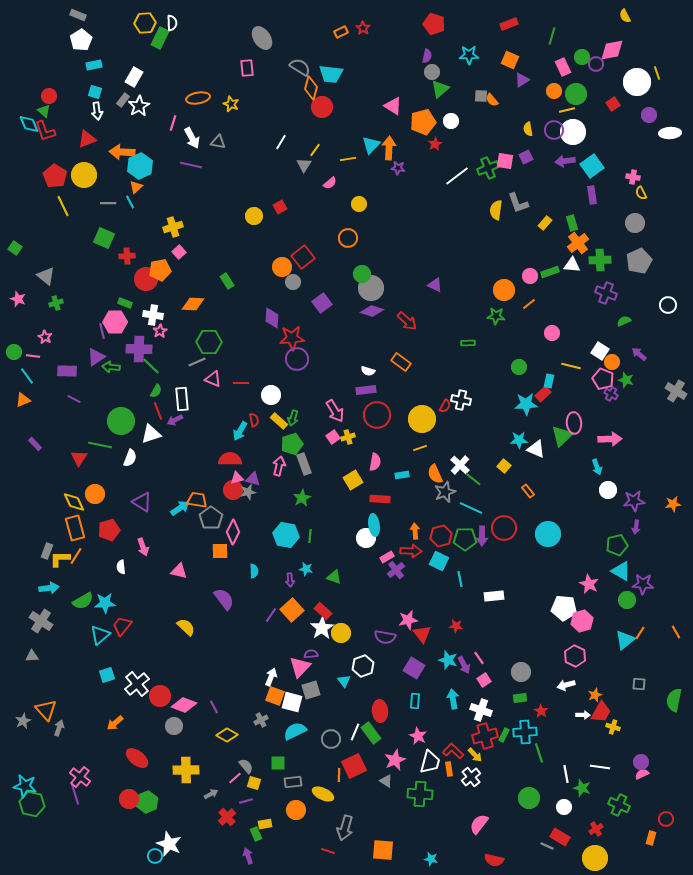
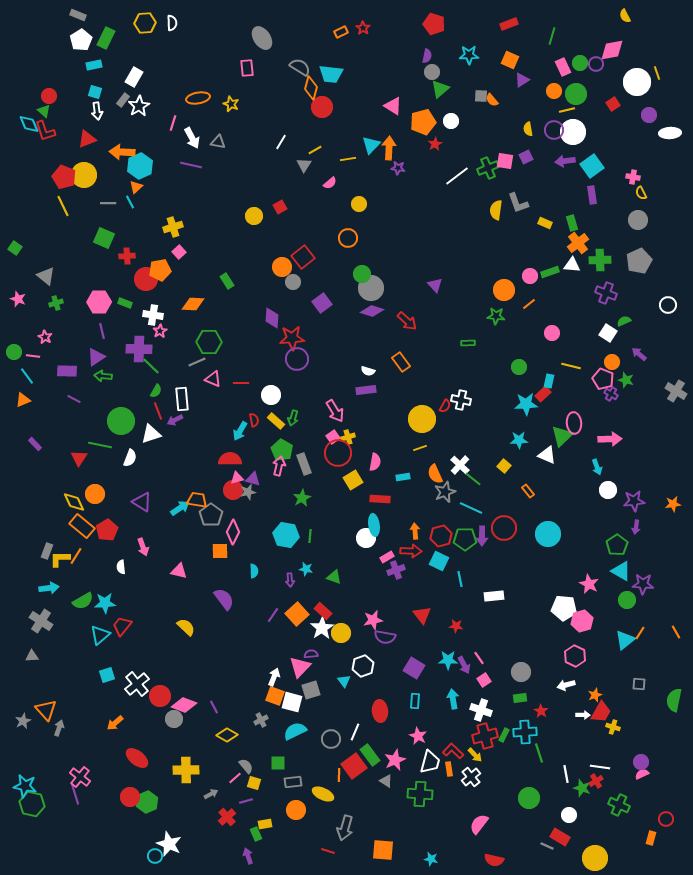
green rectangle at (160, 38): moved 54 px left
green circle at (582, 57): moved 2 px left, 6 px down
yellow line at (315, 150): rotated 24 degrees clockwise
red pentagon at (55, 176): moved 9 px right, 1 px down; rotated 10 degrees counterclockwise
yellow rectangle at (545, 223): rotated 72 degrees clockwise
gray circle at (635, 223): moved 3 px right, 3 px up
purple triangle at (435, 285): rotated 21 degrees clockwise
pink hexagon at (115, 322): moved 16 px left, 20 px up
white square at (600, 351): moved 8 px right, 18 px up
orange rectangle at (401, 362): rotated 18 degrees clockwise
green arrow at (111, 367): moved 8 px left, 9 px down
red circle at (377, 415): moved 39 px left, 38 px down
yellow rectangle at (279, 421): moved 3 px left
green pentagon at (292, 444): moved 10 px left, 6 px down; rotated 25 degrees counterclockwise
white triangle at (536, 449): moved 11 px right, 6 px down
cyan rectangle at (402, 475): moved 1 px right, 2 px down
gray pentagon at (211, 518): moved 3 px up
orange rectangle at (75, 528): moved 7 px right, 2 px up; rotated 35 degrees counterclockwise
red pentagon at (109, 530): moved 2 px left; rotated 15 degrees counterclockwise
green pentagon at (617, 545): rotated 20 degrees counterclockwise
purple cross at (396, 570): rotated 18 degrees clockwise
orange square at (292, 610): moved 5 px right, 4 px down
purple line at (271, 615): moved 2 px right
pink star at (408, 620): moved 35 px left
red triangle at (422, 634): moved 19 px up
cyan star at (448, 660): rotated 18 degrees counterclockwise
white arrow at (271, 677): moved 3 px right
gray circle at (174, 726): moved 7 px up
green rectangle at (371, 733): moved 1 px left, 22 px down
red square at (354, 766): rotated 10 degrees counterclockwise
red circle at (129, 799): moved 1 px right, 2 px up
white circle at (564, 807): moved 5 px right, 8 px down
red cross at (596, 829): moved 48 px up
